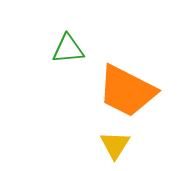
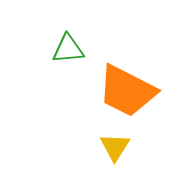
yellow triangle: moved 2 px down
